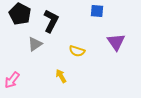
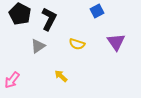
blue square: rotated 32 degrees counterclockwise
black L-shape: moved 2 px left, 2 px up
gray triangle: moved 3 px right, 2 px down
yellow semicircle: moved 7 px up
yellow arrow: rotated 16 degrees counterclockwise
